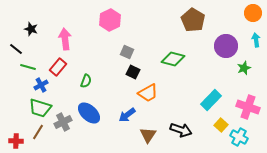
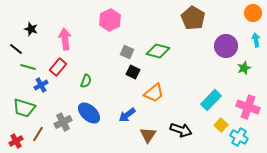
brown pentagon: moved 2 px up
green diamond: moved 15 px left, 8 px up
orange trapezoid: moved 6 px right; rotated 10 degrees counterclockwise
green trapezoid: moved 16 px left
brown line: moved 2 px down
red cross: rotated 32 degrees counterclockwise
